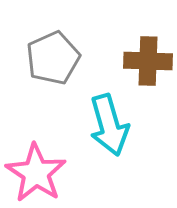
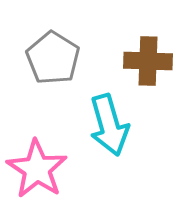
gray pentagon: rotated 16 degrees counterclockwise
pink star: moved 1 px right, 4 px up
